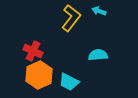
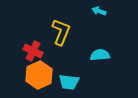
yellow L-shape: moved 10 px left, 14 px down; rotated 16 degrees counterclockwise
cyan semicircle: moved 2 px right
cyan trapezoid: rotated 20 degrees counterclockwise
